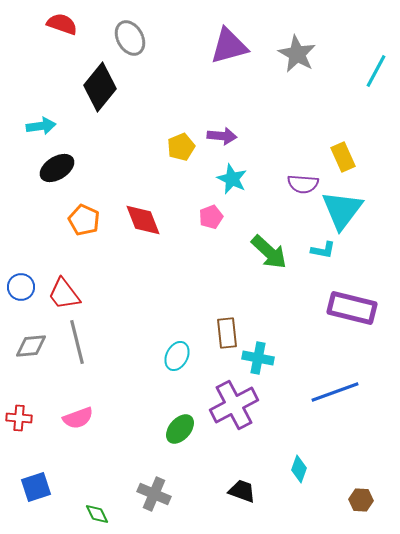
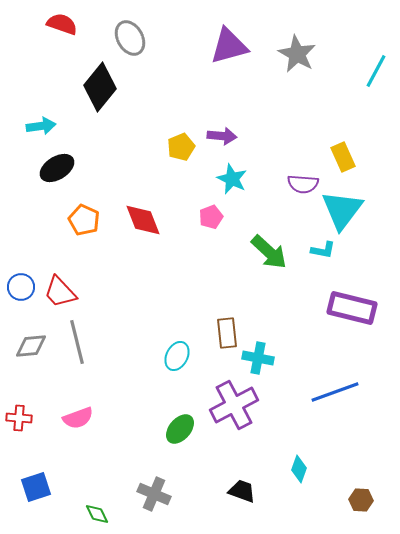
red trapezoid: moved 4 px left, 2 px up; rotated 6 degrees counterclockwise
